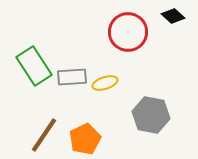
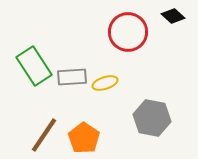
gray hexagon: moved 1 px right, 3 px down
orange pentagon: moved 1 px left, 1 px up; rotated 12 degrees counterclockwise
